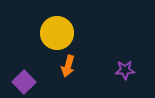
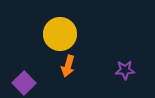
yellow circle: moved 3 px right, 1 px down
purple square: moved 1 px down
